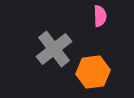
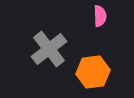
gray cross: moved 5 px left
